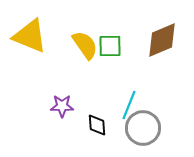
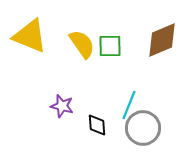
yellow semicircle: moved 3 px left, 1 px up
purple star: rotated 15 degrees clockwise
